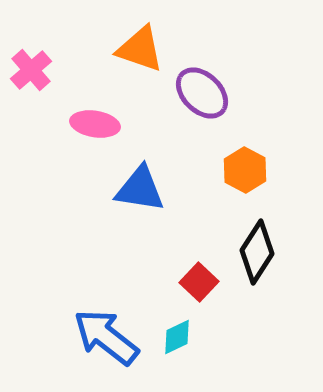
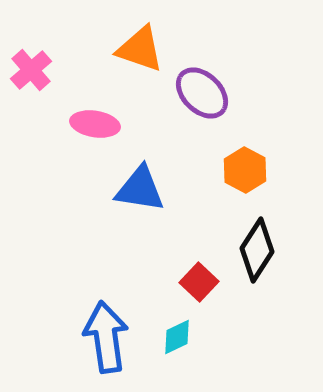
black diamond: moved 2 px up
blue arrow: rotated 44 degrees clockwise
